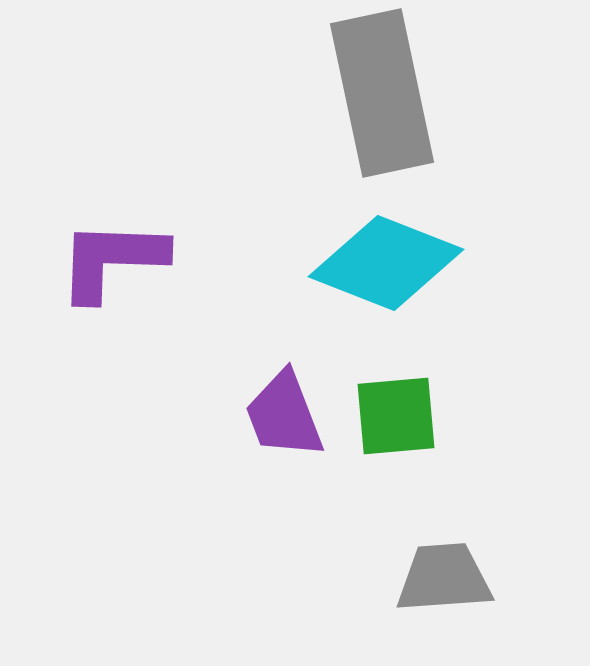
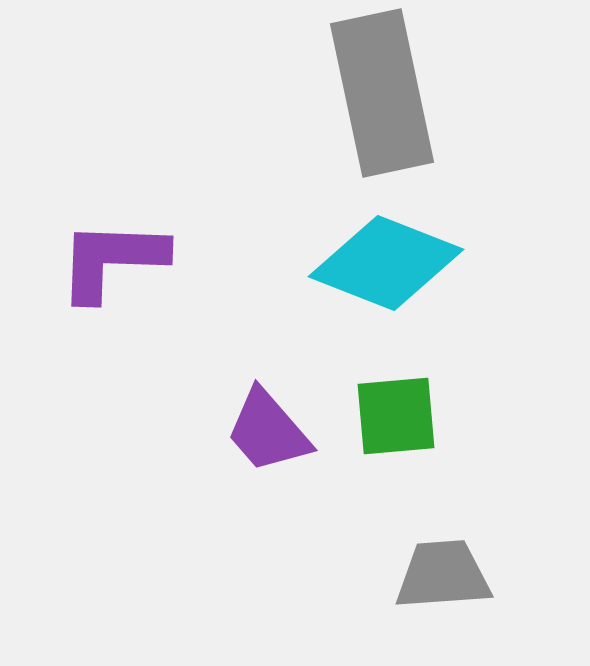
purple trapezoid: moved 16 px left, 16 px down; rotated 20 degrees counterclockwise
gray trapezoid: moved 1 px left, 3 px up
